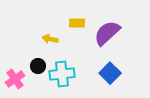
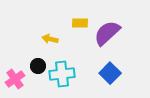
yellow rectangle: moved 3 px right
